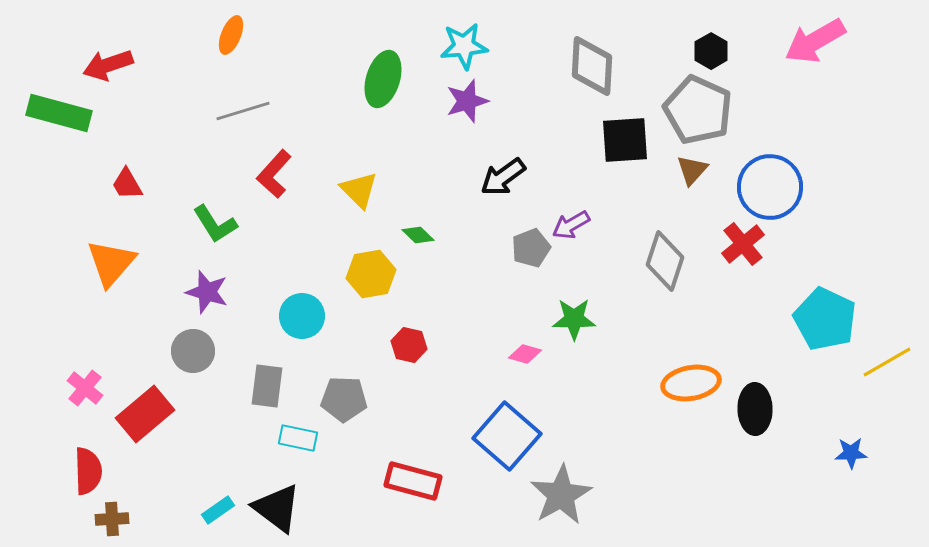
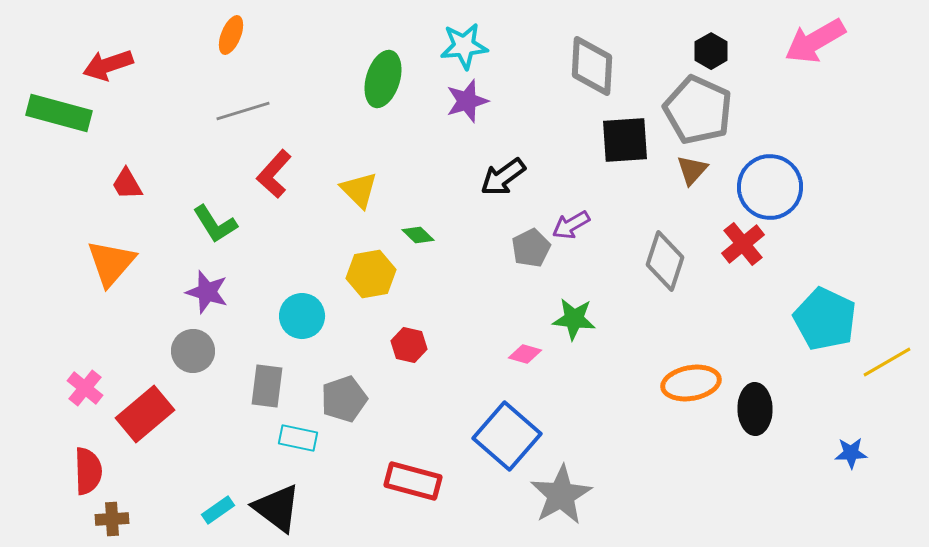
gray pentagon at (531, 248): rotated 6 degrees counterclockwise
green star at (574, 319): rotated 6 degrees clockwise
gray pentagon at (344, 399): rotated 21 degrees counterclockwise
